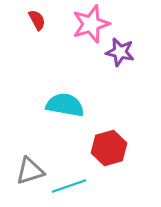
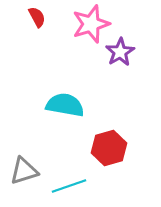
red semicircle: moved 3 px up
purple star: rotated 28 degrees clockwise
gray triangle: moved 6 px left
